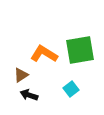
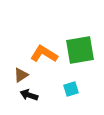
cyan square: rotated 21 degrees clockwise
